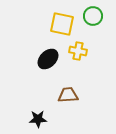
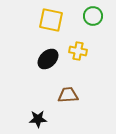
yellow square: moved 11 px left, 4 px up
